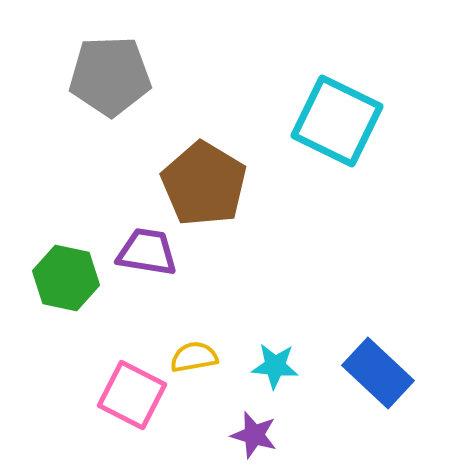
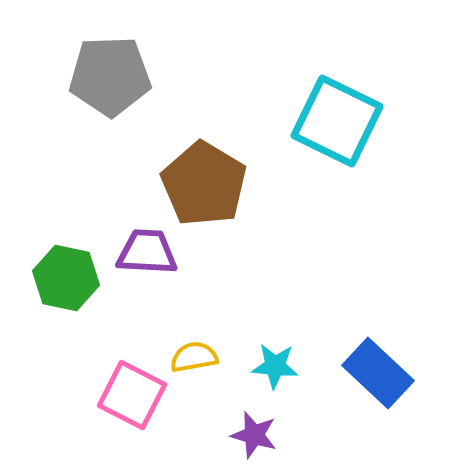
purple trapezoid: rotated 6 degrees counterclockwise
